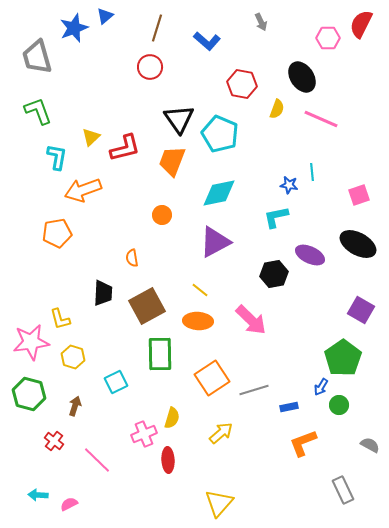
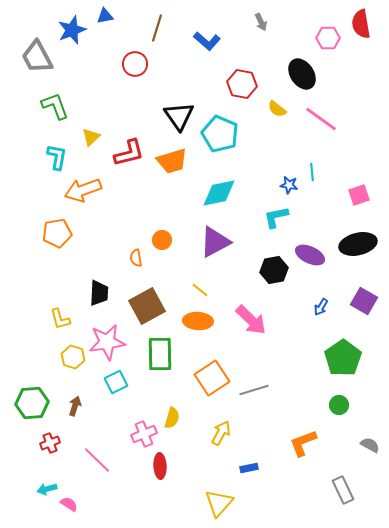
blue triangle at (105, 16): rotated 30 degrees clockwise
red semicircle at (361, 24): rotated 36 degrees counterclockwise
blue star at (74, 28): moved 2 px left, 2 px down
gray trapezoid at (37, 57): rotated 12 degrees counterclockwise
red circle at (150, 67): moved 15 px left, 3 px up
black ellipse at (302, 77): moved 3 px up
yellow semicircle at (277, 109): rotated 108 degrees clockwise
green L-shape at (38, 111): moved 17 px right, 5 px up
black triangle at (179, 119): moved 3 px up
pink line at (321, 119): rotated 12 degrees clockwise
red L-shape at (125, 148): moved 4 px right, 5 px down
orange trapezoid at (172, 161): rotated 128 degrees counterclockwise
orange circle at (162, 215): moved 25 px down
black ellipse at (358, 244): rotated 42 degrees counterclockwise
orange semicircle at (132, 258): moved 4 px right
black hexagon at (274, 274): moved 4 px up
black trapezoid at (103, 293): moved 4 px left
purple square at (361, 310): moved 3 px right, 9 px up
pink star at (31, 342): moved 76 px right
blue arrow at (321, 387): moved 80 px up
green hexagon at (29, 394): moved 3 px right, 9 px down; rotated 20 degrees counterclockwise
blue rectangle at (289, 407): moved 40 px left, 61 px down
yellow arrow at (221, 433): rotated 20 degrees counterclockwise
red cross at (54, 441): moved 4 px left, 2 px down; rotated 30 degrees clockwise
red ellipse at (168, 460): moved 8 px left, 6 px down
cyan arrow at (38, 495): moved 9 px right, 6 px up; rotated 18 degrees counterclockwise
pink semicircle at (69, 504): rotated 60 degrees clockwise
